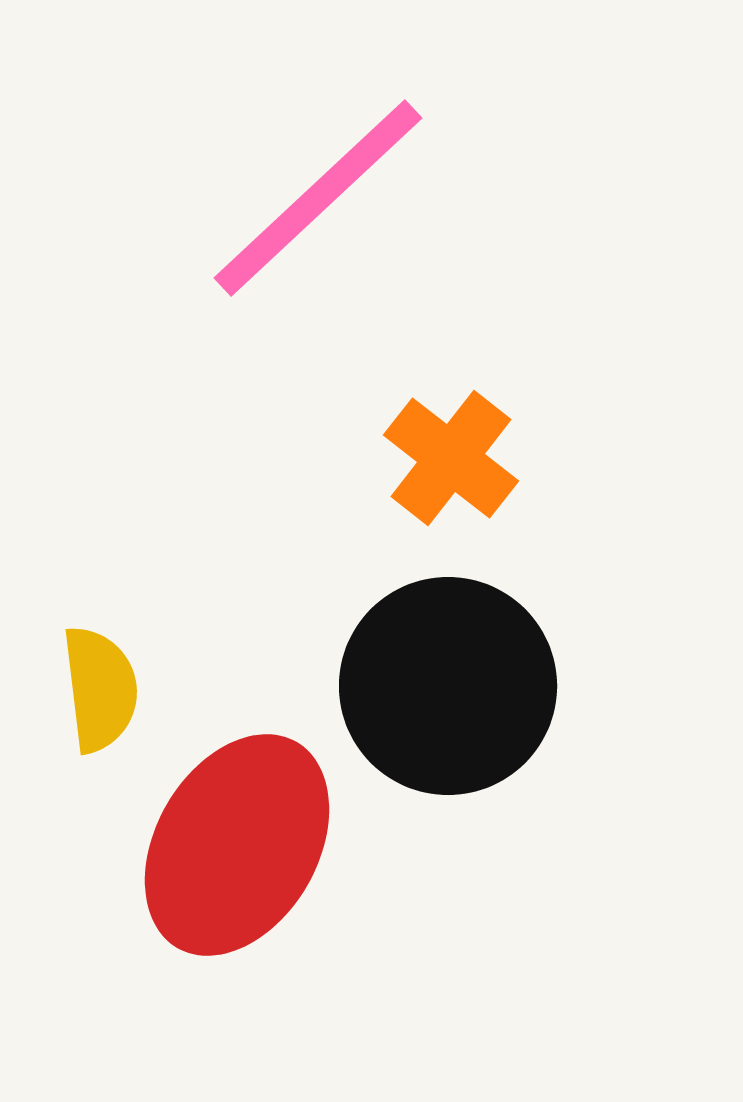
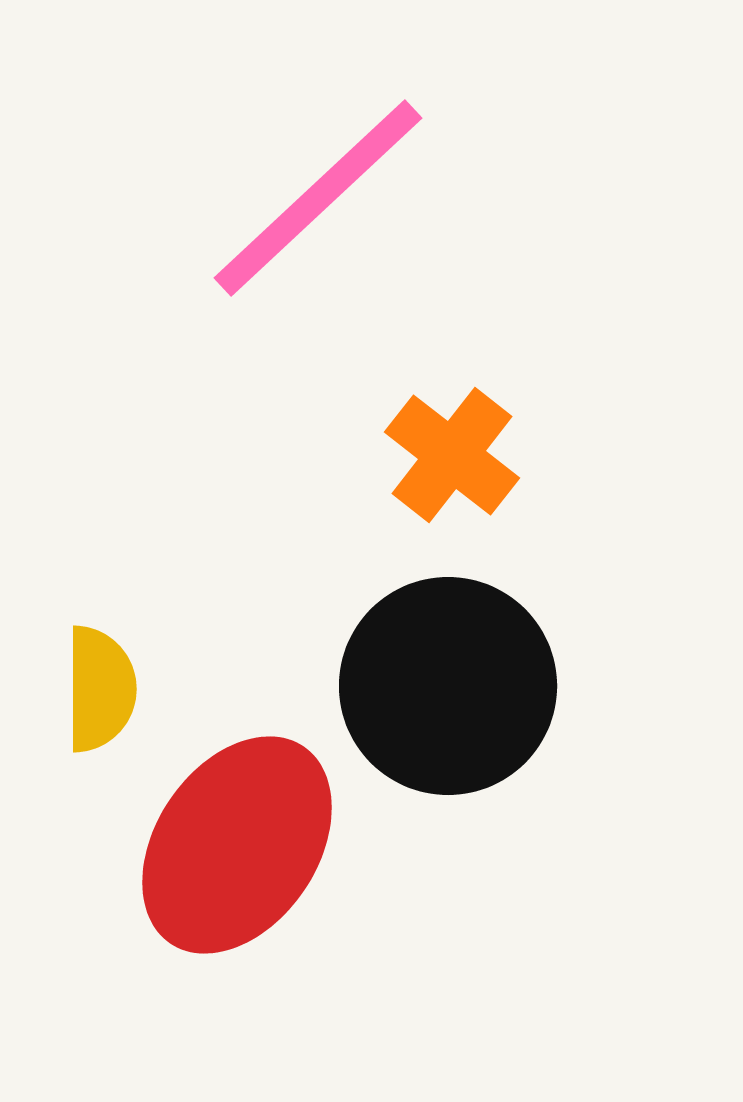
orange cross: moved 1 px right, 3 px up
yellow semicircle: rotated 7 degrees clockwise
red ellipse: rotated 4 degrees clockwise
